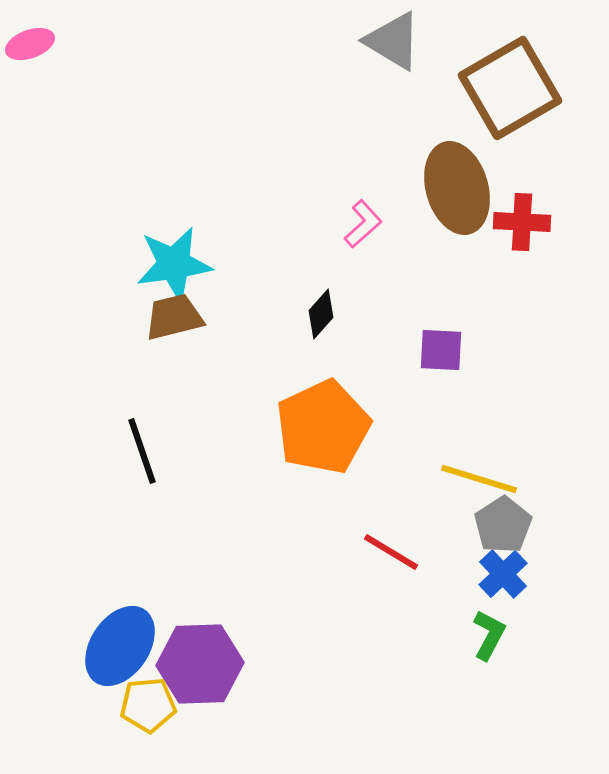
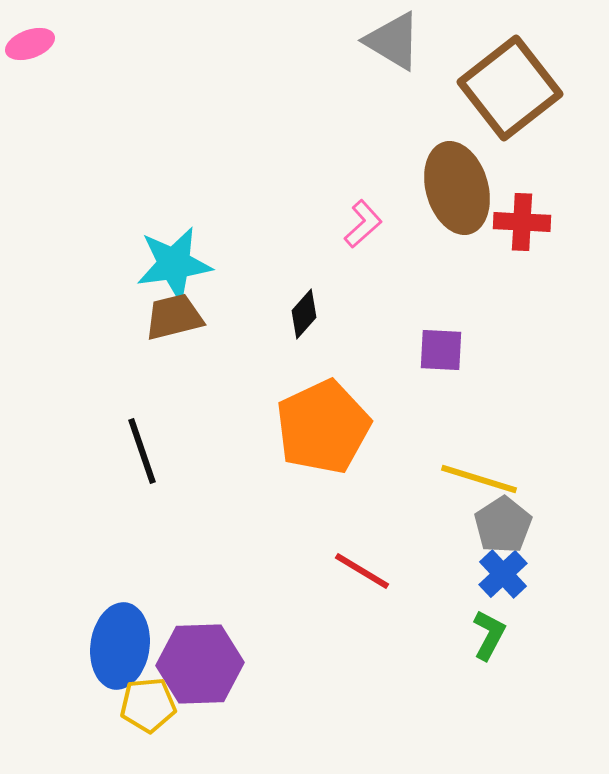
brown square: rotated 8 degrees counterclockwise
black diamond: moved 17 px left
red line: moved 29 px left, 19 px down
blue ellipse: rotated 26 degrees counterclockwise
